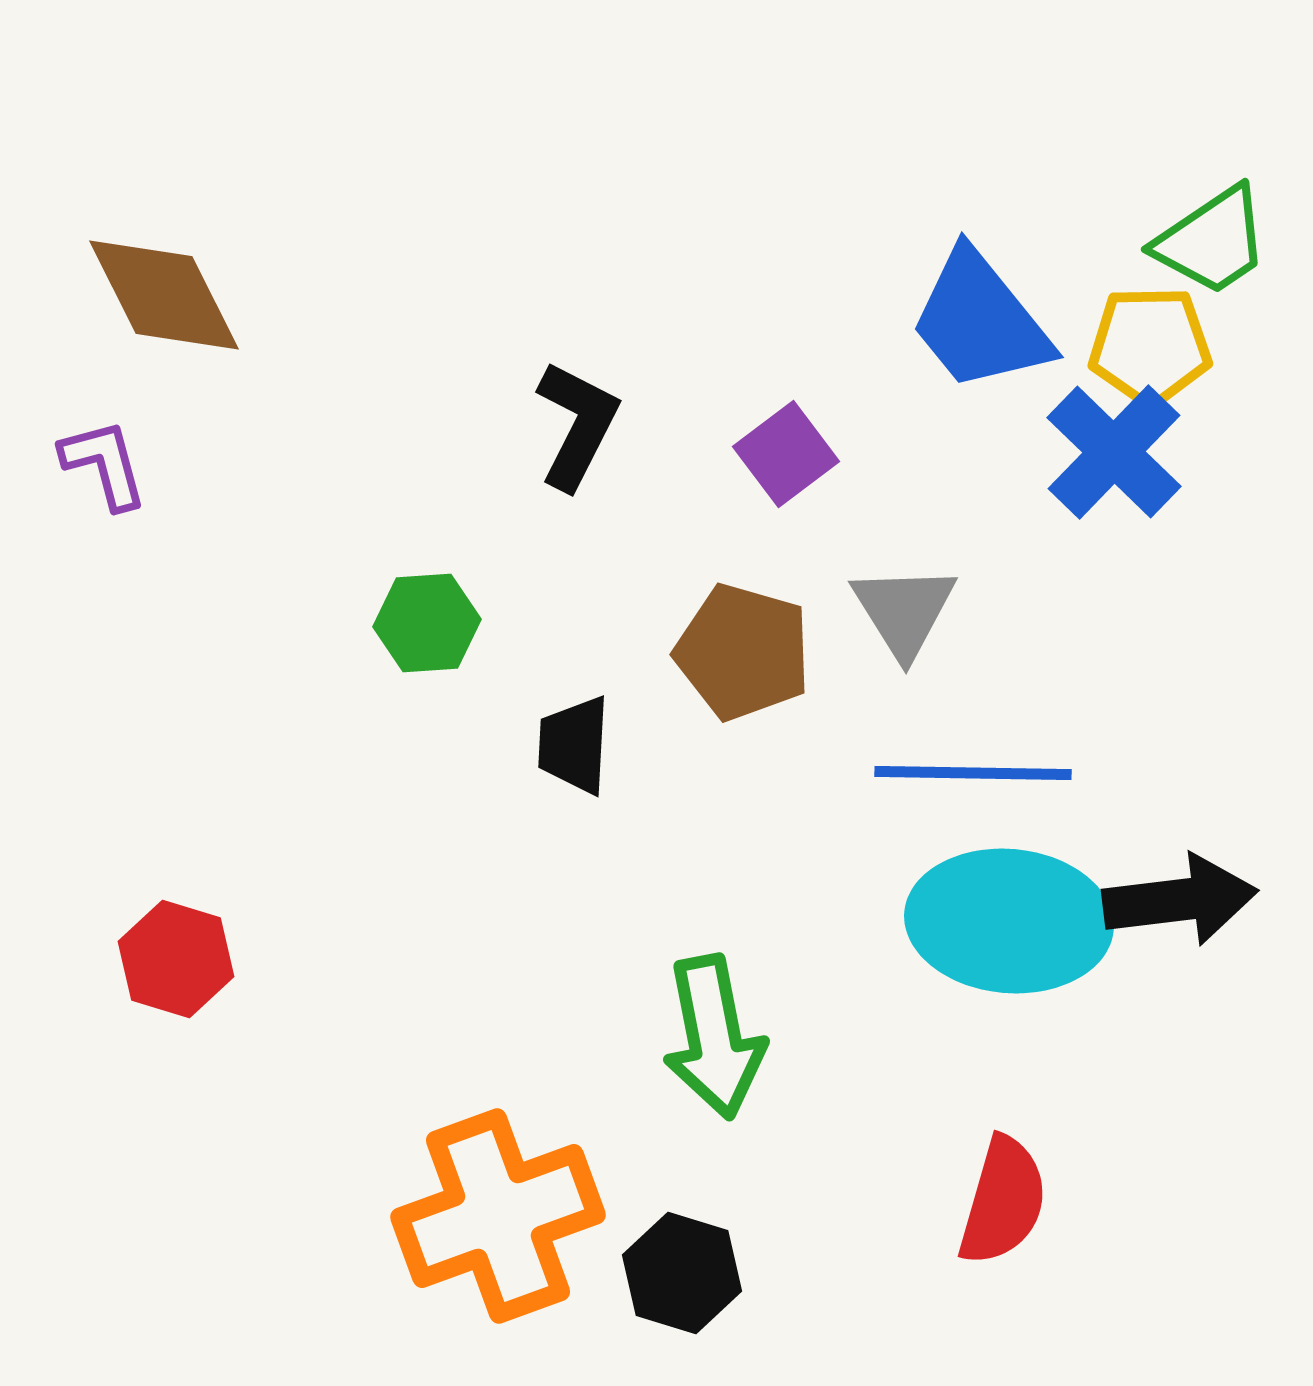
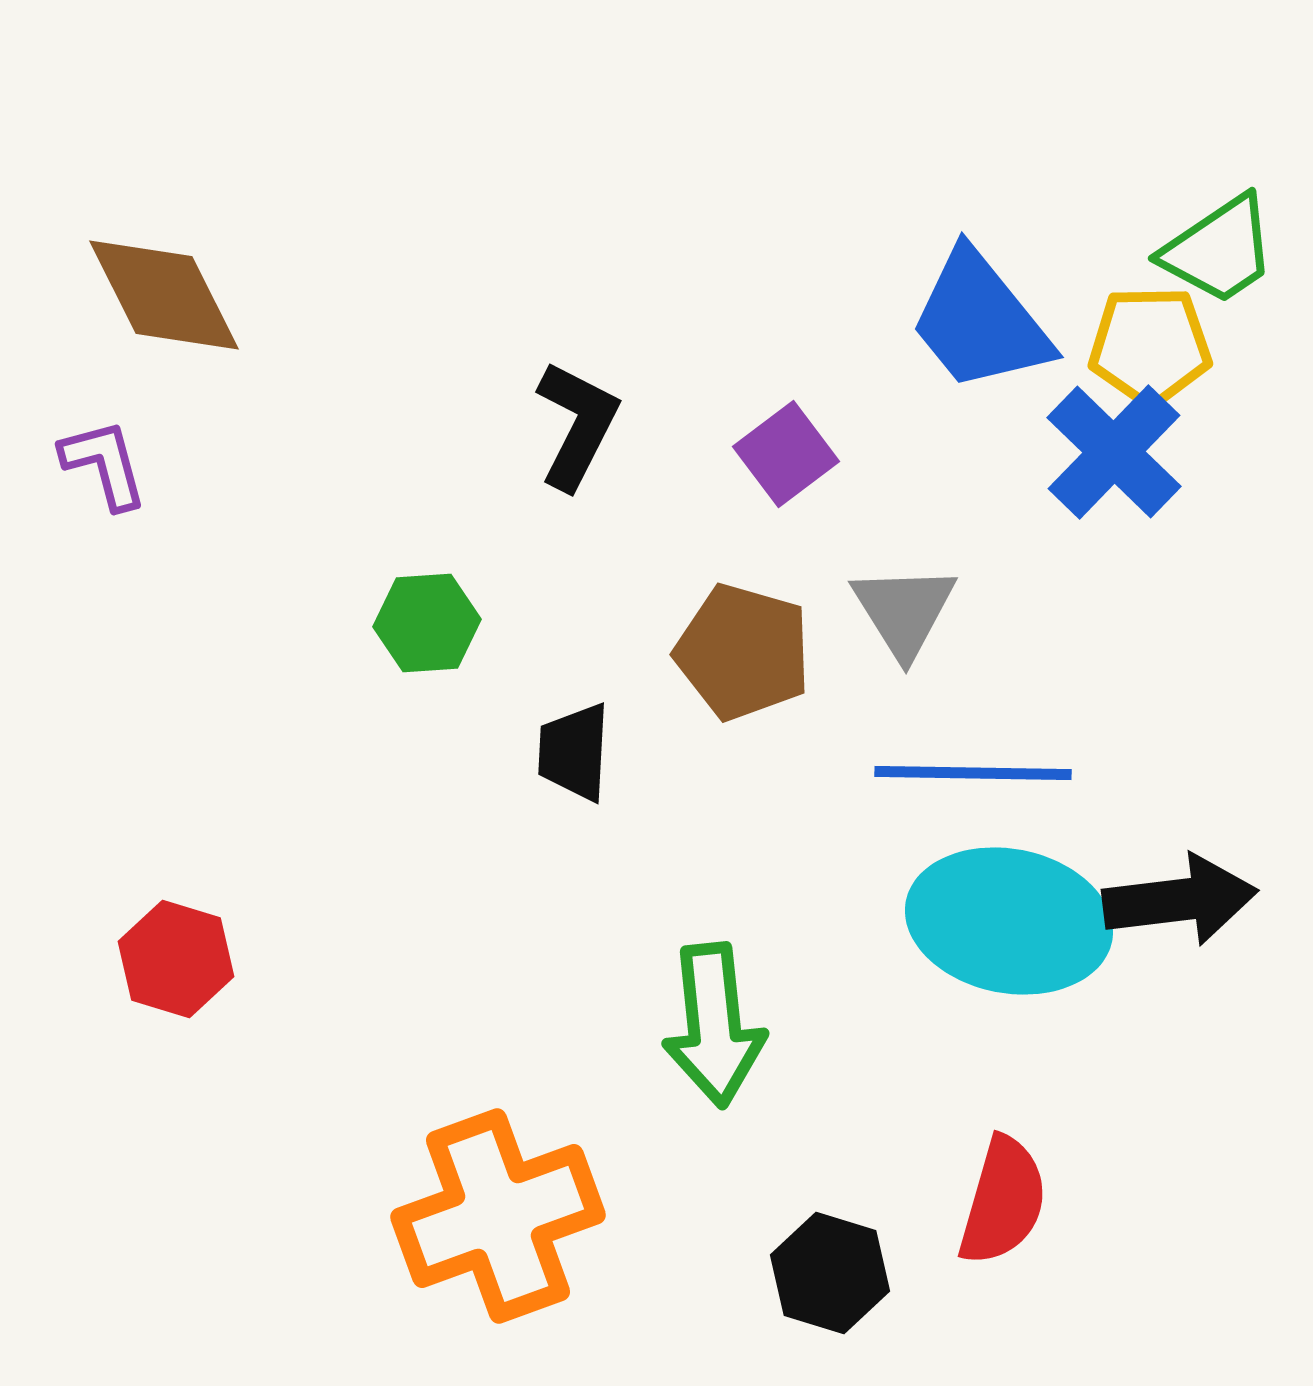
green trapezoid: moved 7 px right, 9 px down
black trapezoid: moved 7 px down
cyan ellipse: rotated 6 degrees clockwise
green arrow: moved 12 px up; rotated 5 degrees clockwise
black hexagon: moved 148 px right
